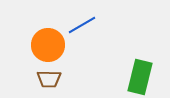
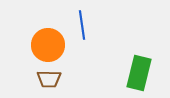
blue line: rotated 68 degrees counterclockwise
green rectangle: moved 1 px left, 4 px up
